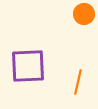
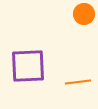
orange line: rotated 70 degrees clockwise
